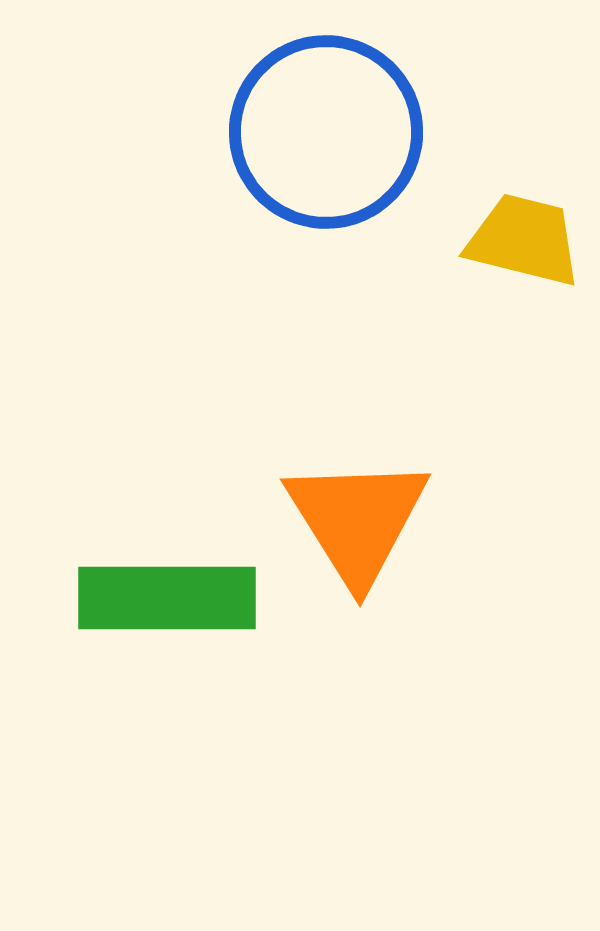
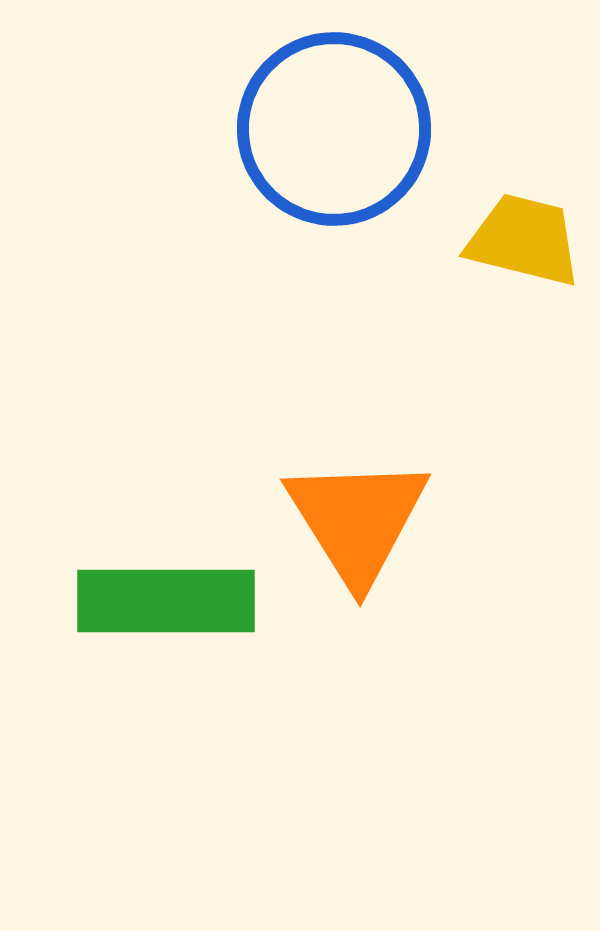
blue circle: moved 8 px right, 3 px up
green rectangle: moved 1 px left, 3 px down
